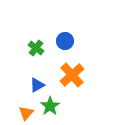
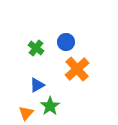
blue circle: moved 1 px right, 1 px down
orange cross: moved 5 px right, 6 px up
